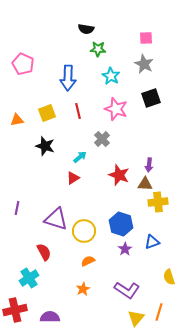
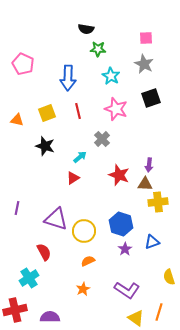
orange triangle: rotated 24 degrees clockwise
yellow triangle: rotated 36 degrees counterclockwise
